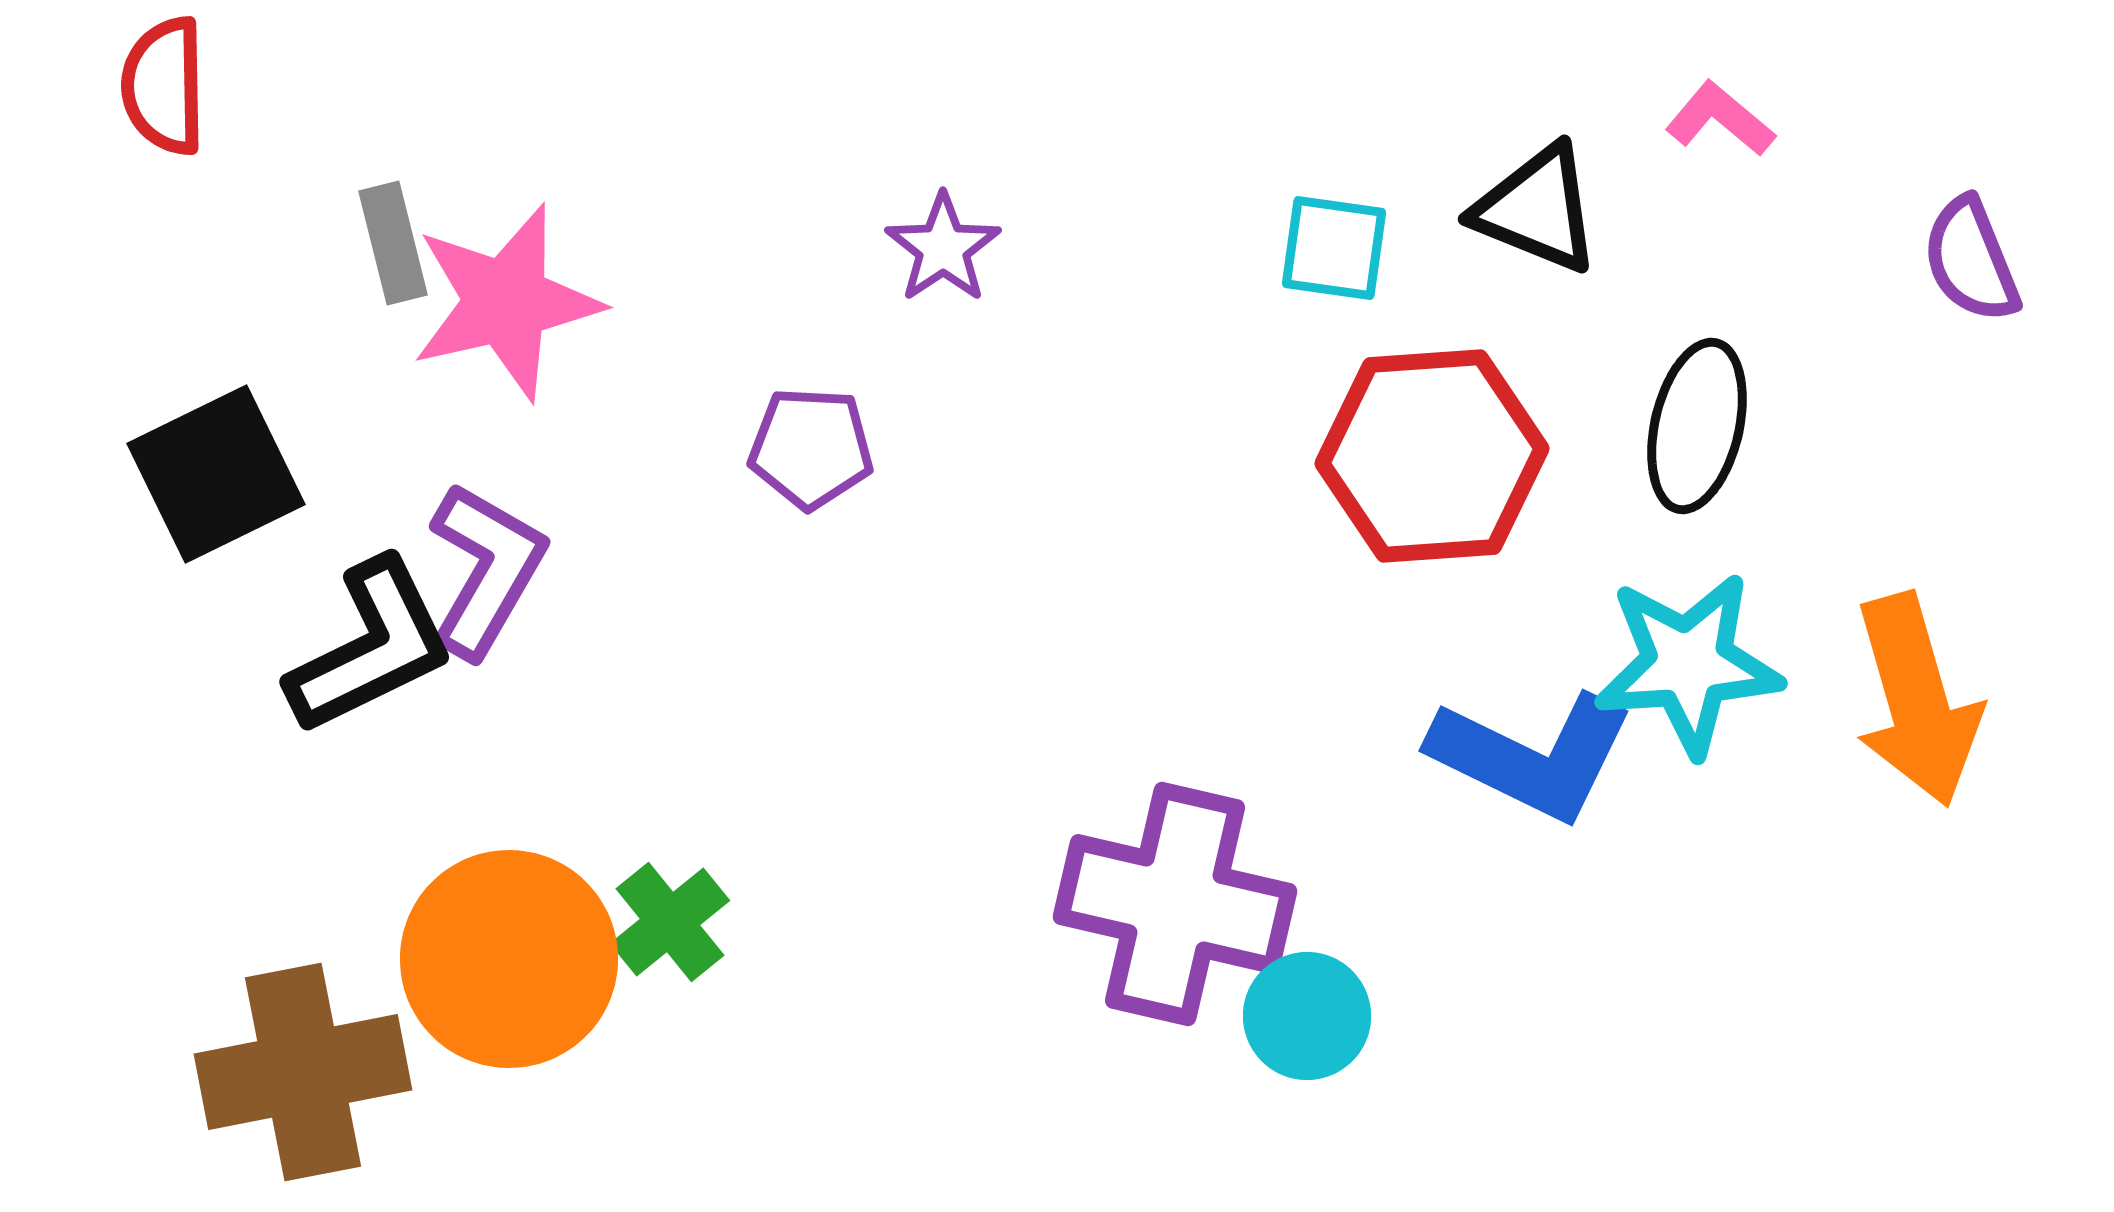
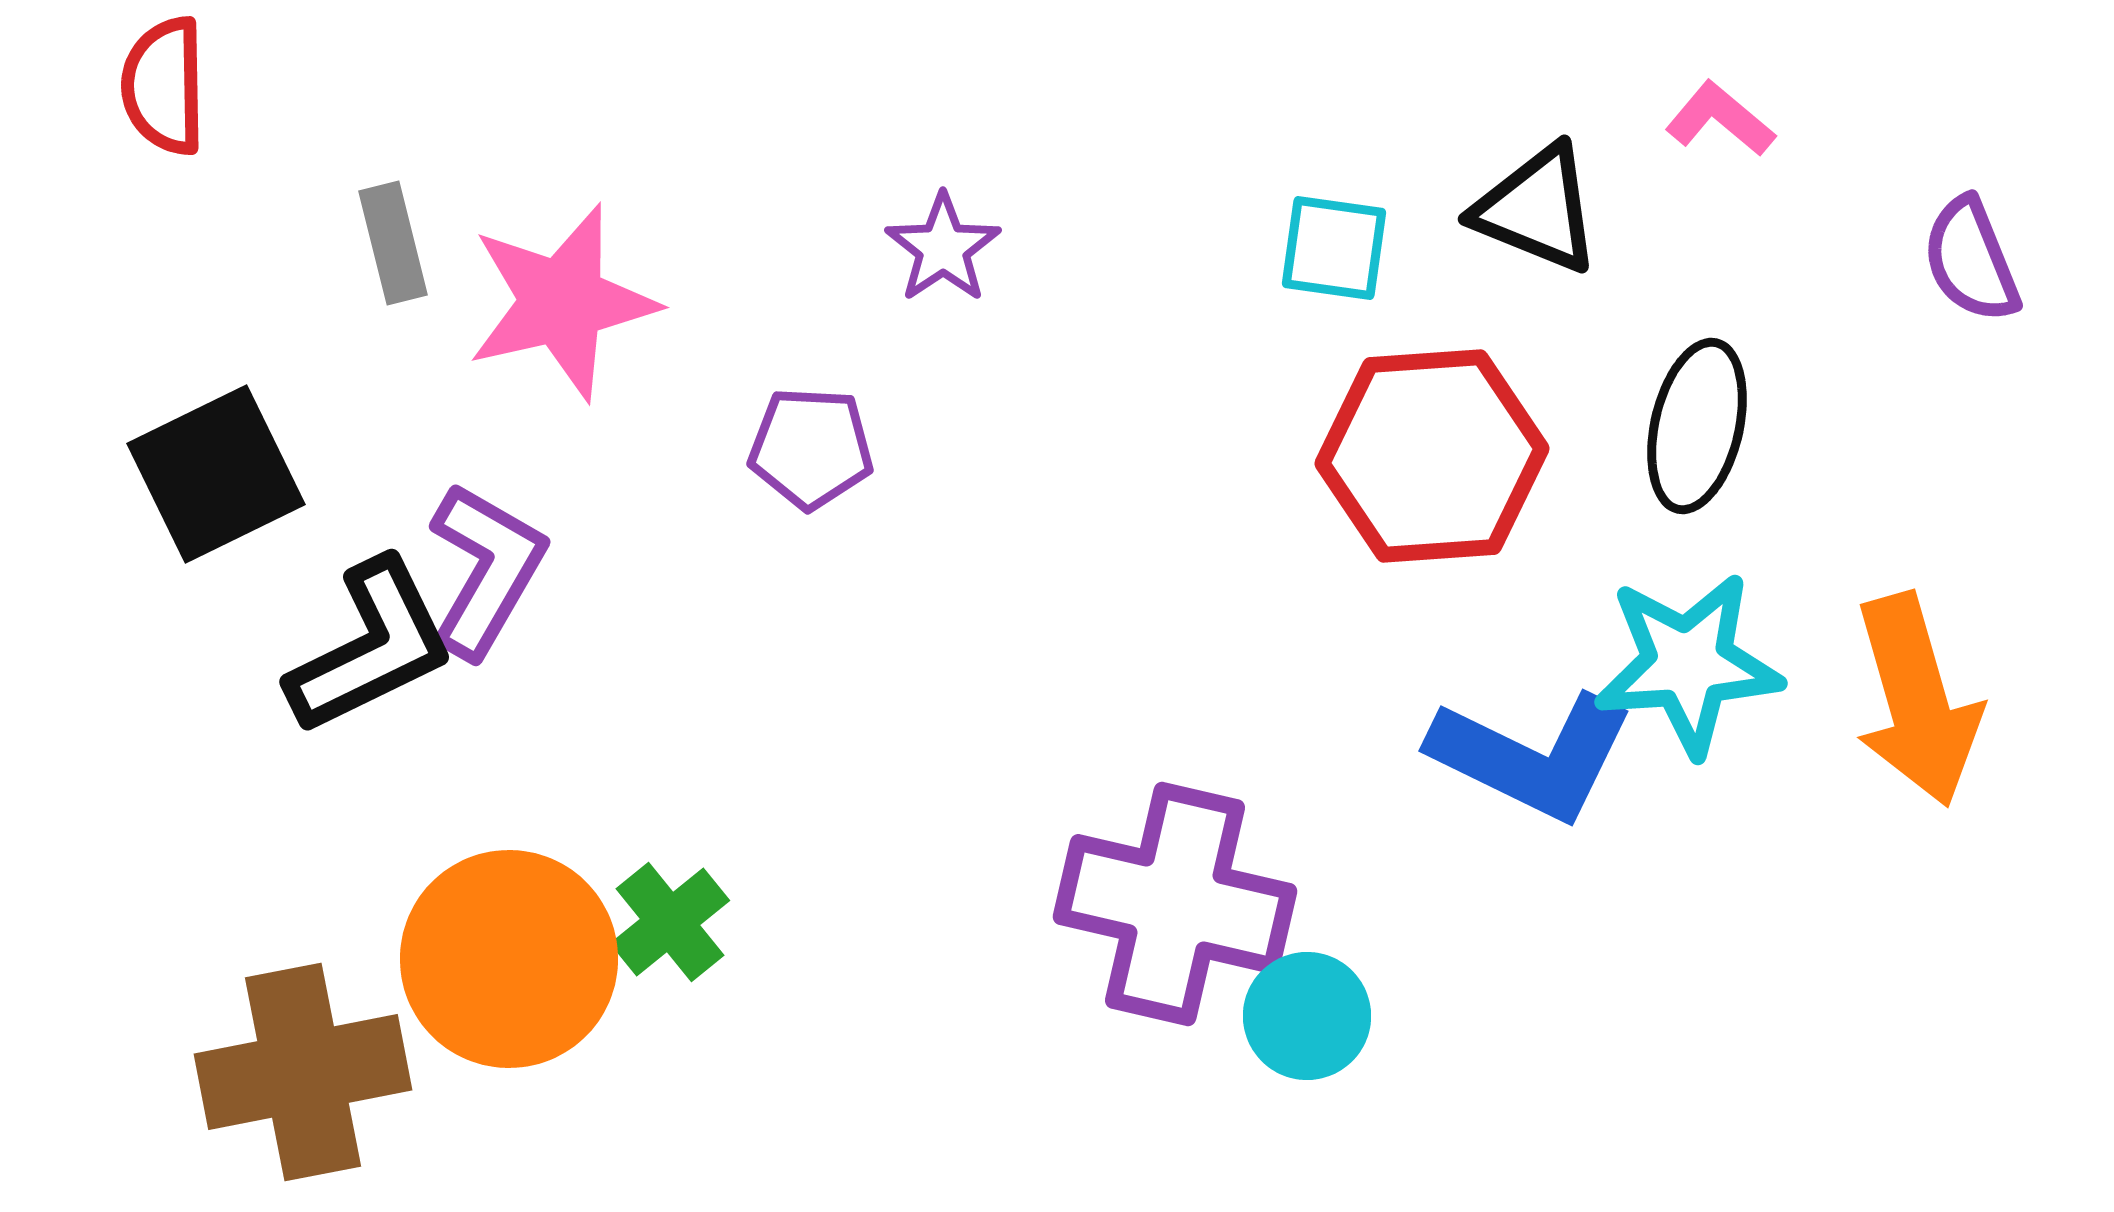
pink star: moved 56 px right
